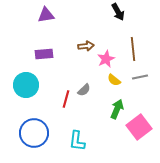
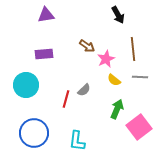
black arrow: moved 3 px down
brown arrow: moved 1 px right; rotated 42 degrees clockwise
gray line: rotated 14 degrees clockwise
